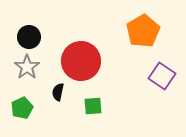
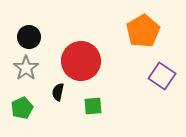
gray star: moved 1 px left, 1 px down
